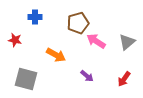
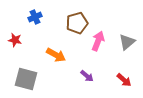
blue cross: rotated 24 degrees counterclockwise
brown pentagon: moved 1 px left
pink arrow: moved 2 px right; rotated 78 degrees clockwise
red arrow: moved 1 px down; rotated 84 degrees counterclockwise
